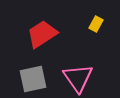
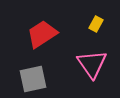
pink triangle: moved 14 px right, 14 px up
